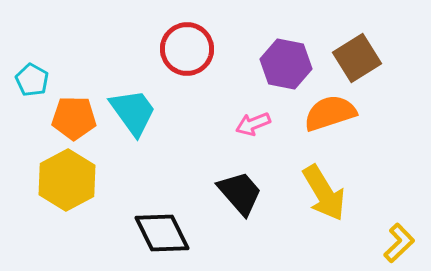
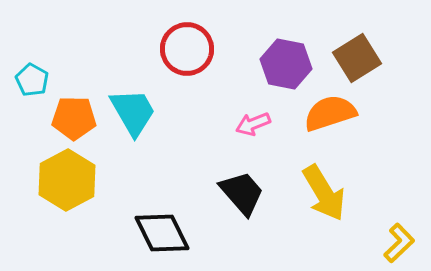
cyan trapezoid: rotated 6 degrees clockwise
black trapezoid: moved 2 px right
